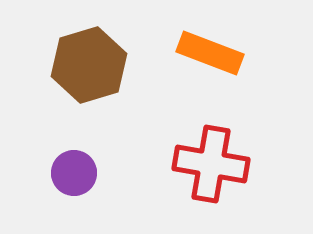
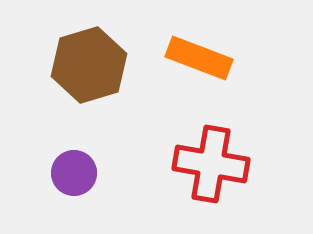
orange rectangle: moved 11 px left, 5 px down
